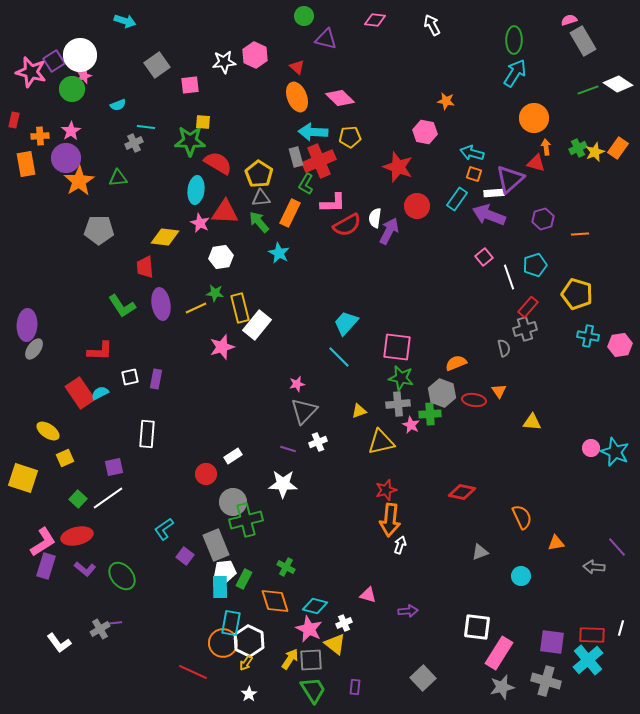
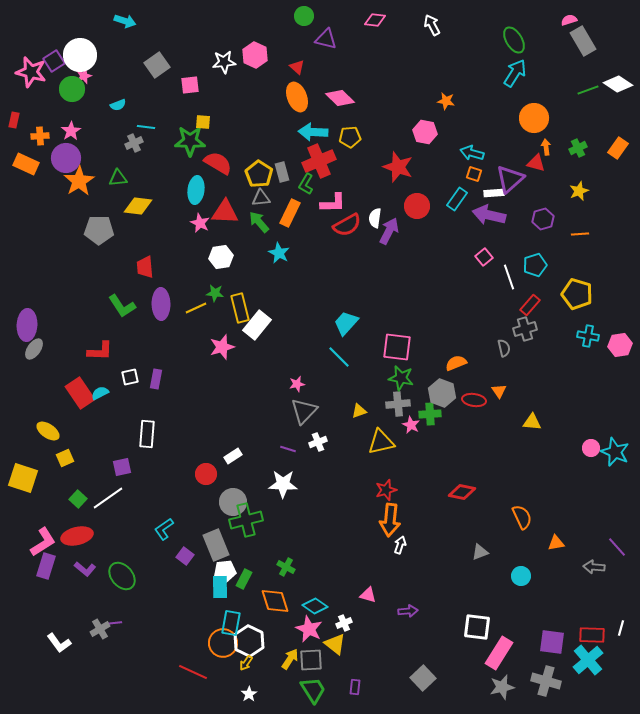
green ellipse at (514, 40): rotated 32 degrees counterclockwise
yellow star at (595, 152): moved 16 px left, 39 px down
gray rectangle at (296, 157): moved 14 px left, 15 px down
orange rectangle at (26, 164): rotated 55 degrees counterclockwise
purple arrow at (489, 215): rotated 8 degrees counterclockwise
yellow diamond at (165, 237): moved 27 px left, 31 px up
purple ellipse at (161, 304): rotated 8 degrees clockwise
red rectangle at (528, 307): moved 2 px right, 2 px up
purple square at (114, 467): moved 8 px right
cyan diamond at (315, 606): rotated 20 degrees clockwise
